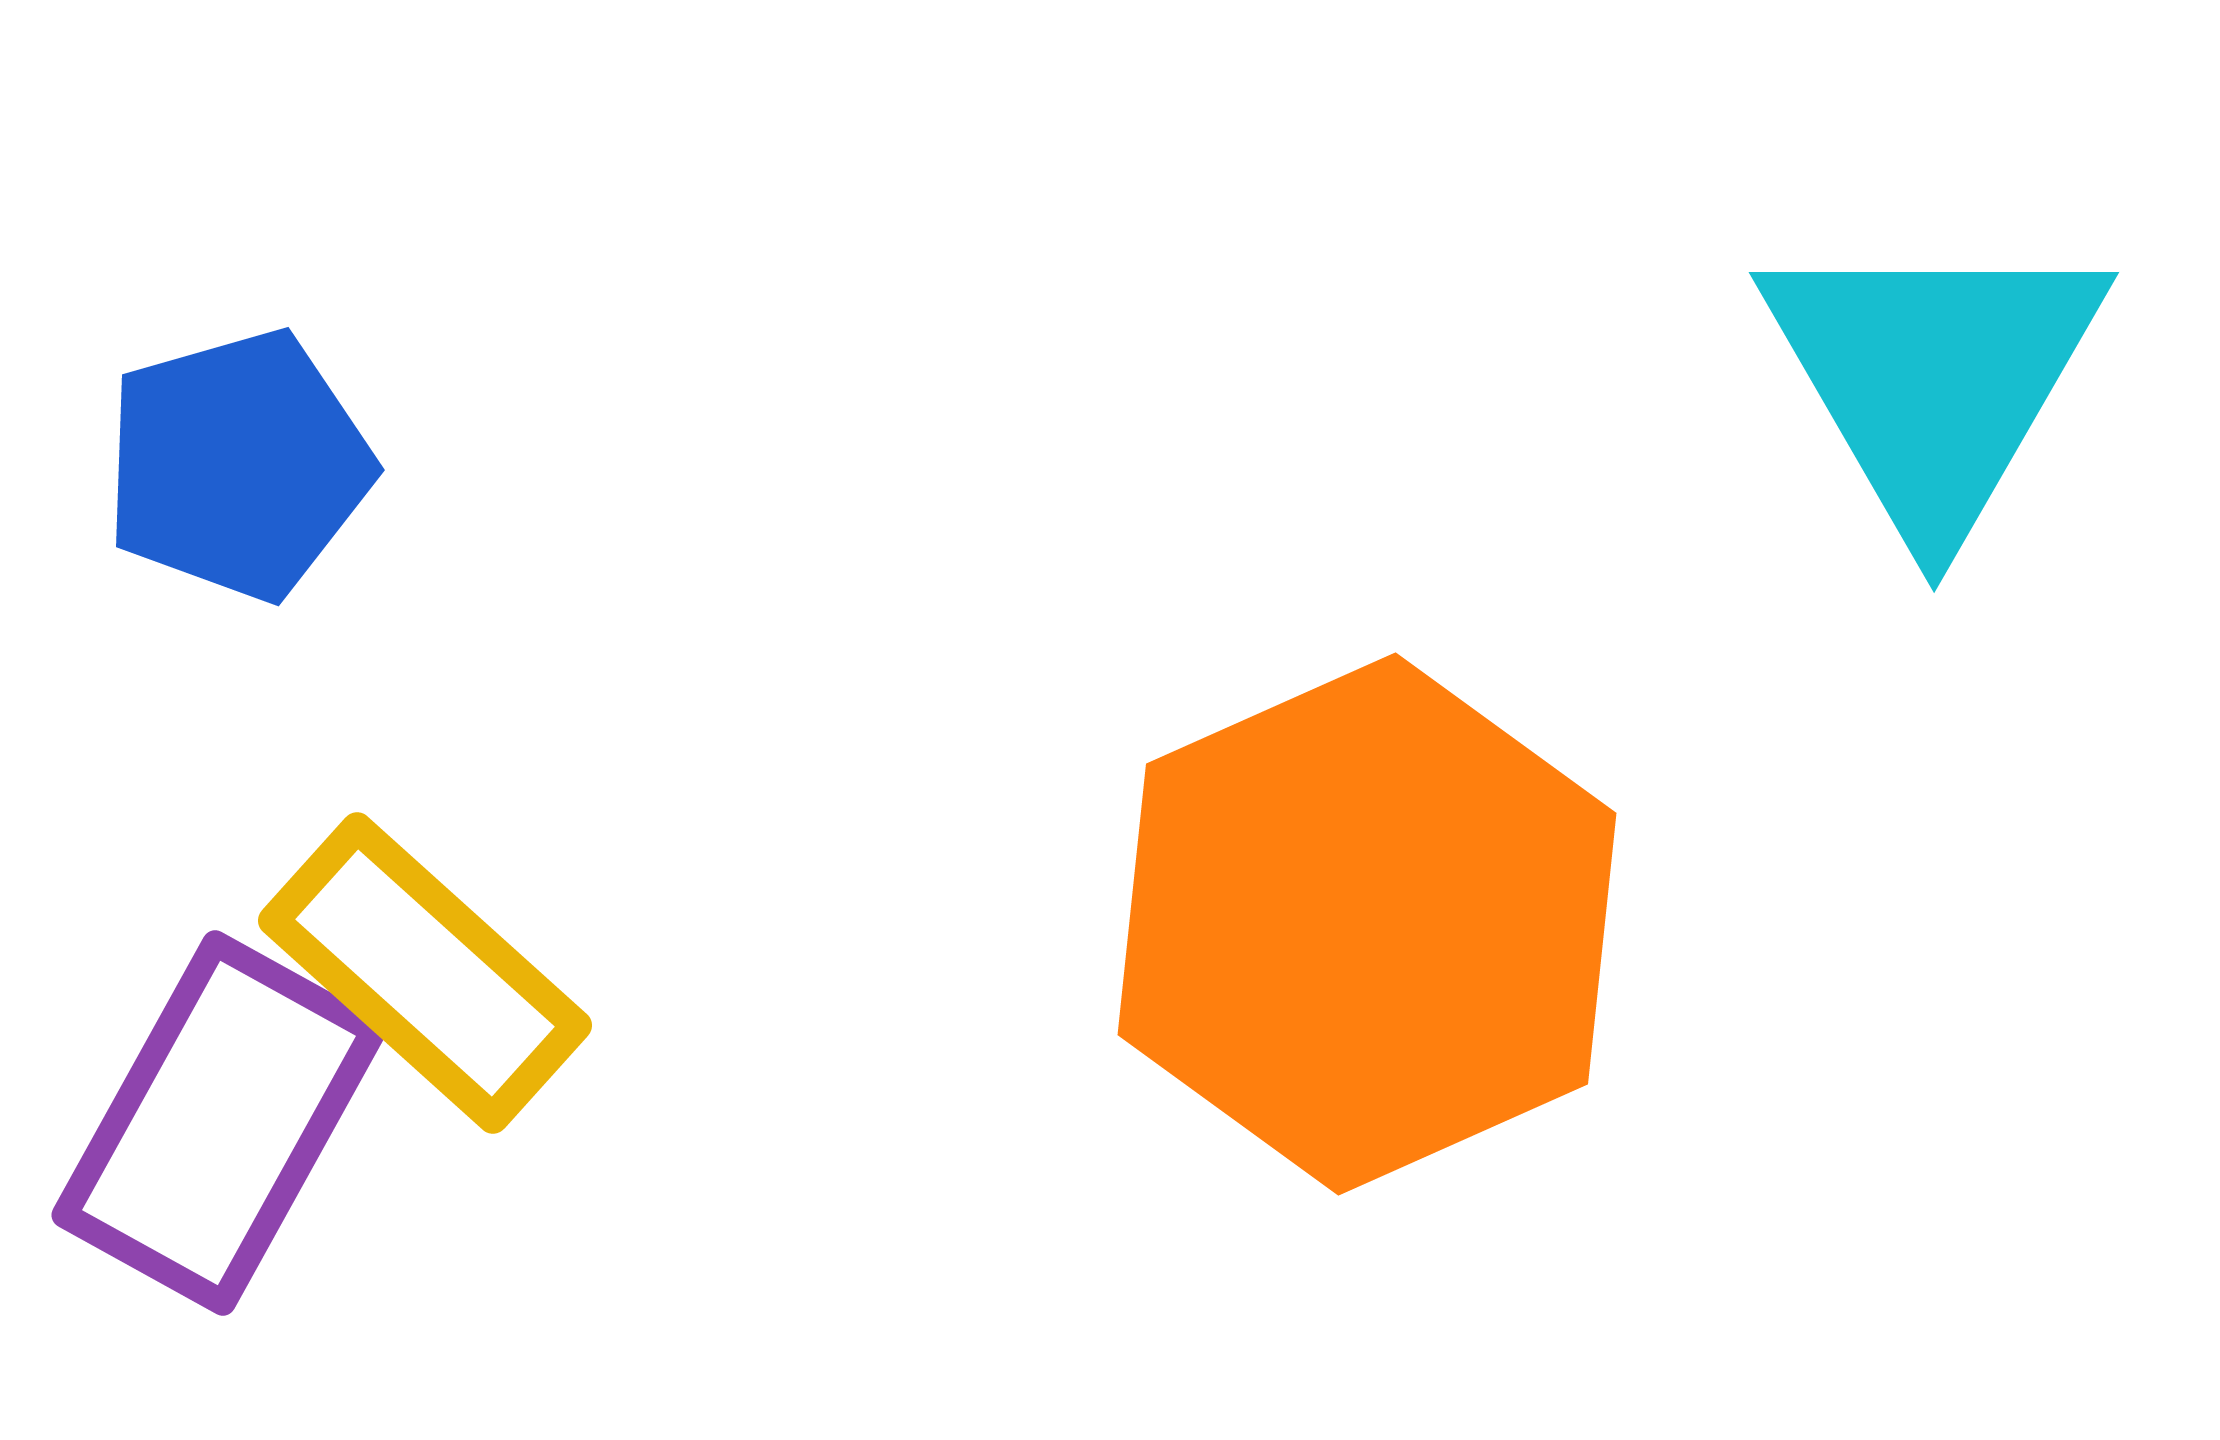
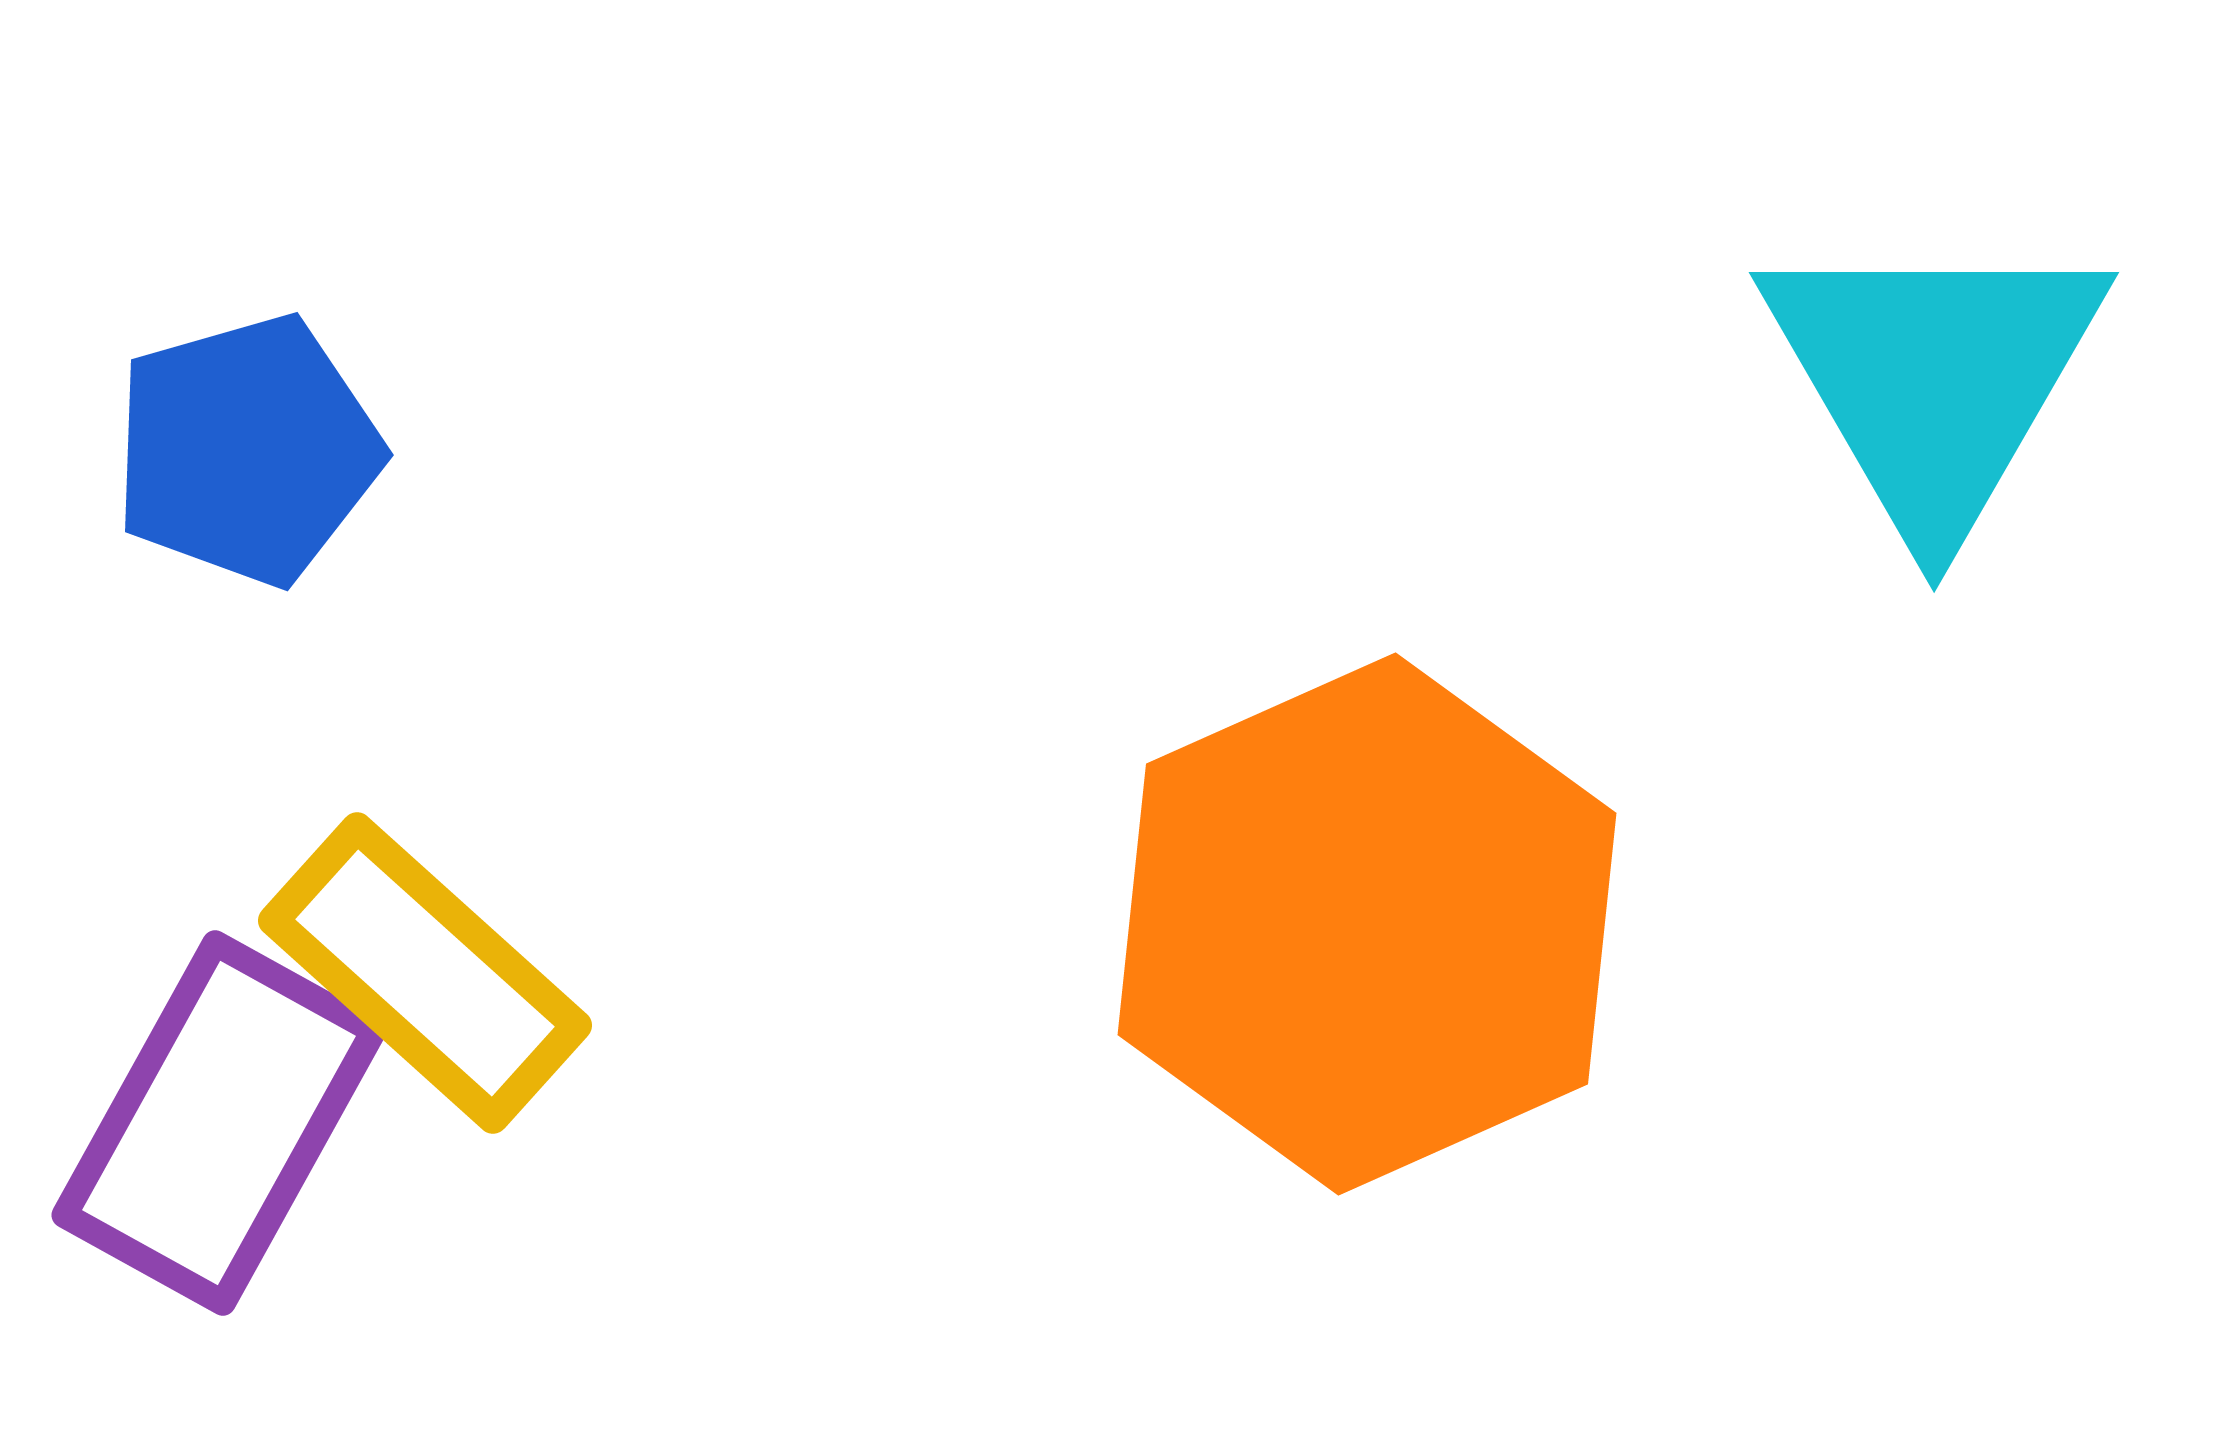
blue pentagon: moved 9 px right, 15 px up
